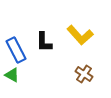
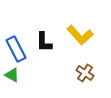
blue rectangle: moved 1 px up
brown cross: moved 1 px right, 1 px up
